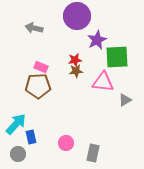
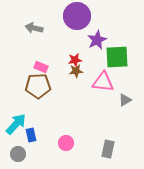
blue rectangle: moved 2 px up
gray rectangle: moved 15 px right, 4 px up
